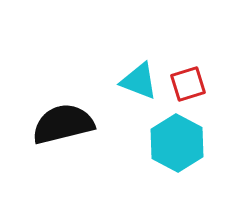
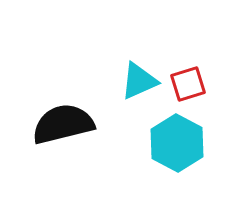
cyan triangle: rotated 45 degrees counterclockwise
